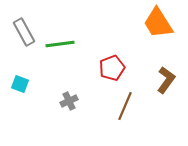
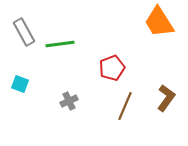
orange trapezoid: moved 1 px right, 1 px up
brown L-shape: moved 18 px down
